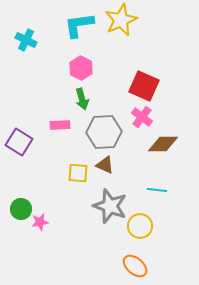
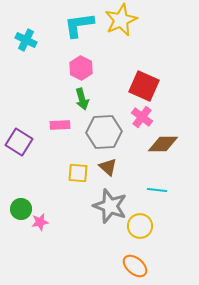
brown triangle: moved 3 px right, 2 px down; rotated 18 degrees clockwise
